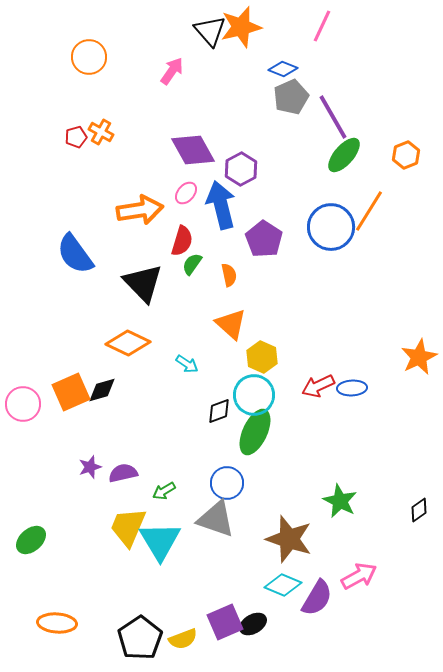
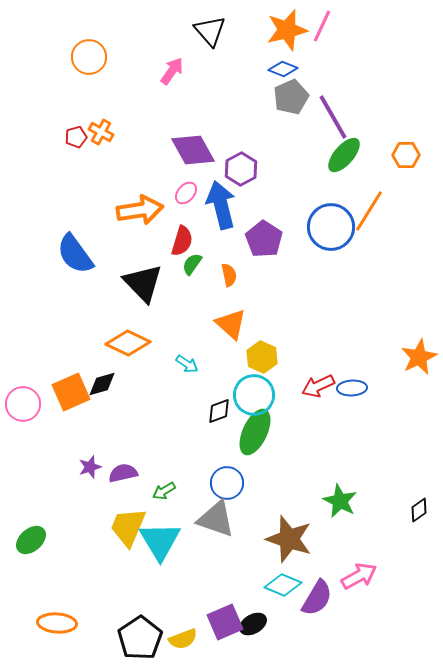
orange star at (241, 27): moved 46 px right, 3 px down
orange hexagon at (406, 155): rotated 20 degrees clockwise
black diamond at (102, 390): moved 6 px up
